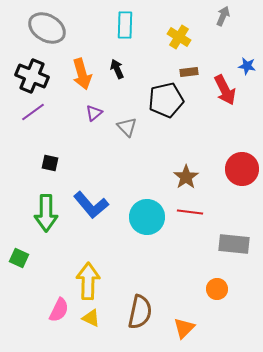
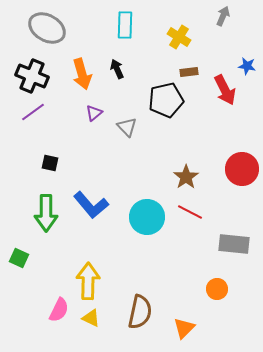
red line: rotated 20 degrees clockwise
